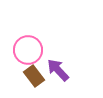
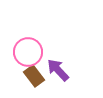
pink circle: moved 2 px down
